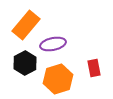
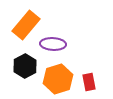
purple ellipse: rotated 15 degrees clockwise
black hexagon: moved 3 px down
red rectangle: moved 5 px left, 14 px down
